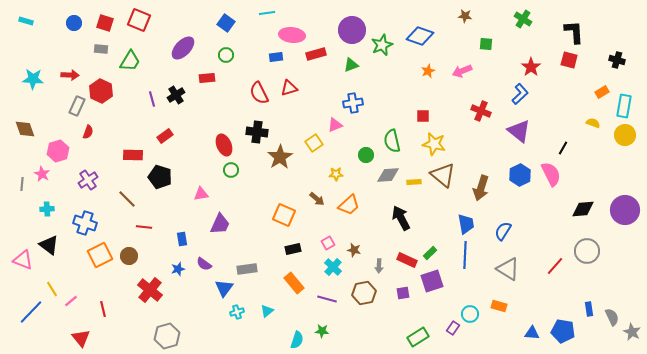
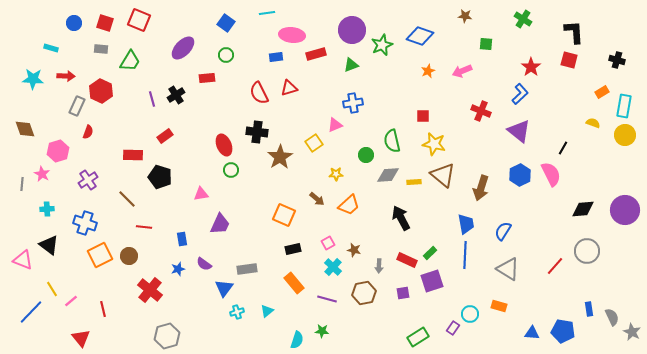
cyan rectangle at (26, 21): moved 25 px right, 27 px down
red arrow at (70, 75): moved 4 px left, 1 px down
